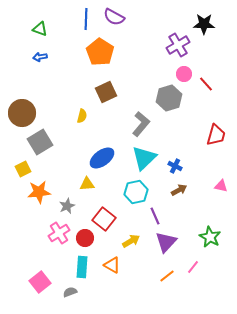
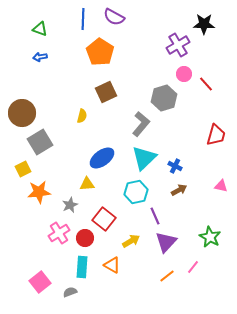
blue line: moved 3 px left
gray hexagon: moved 5 px left
gray star: moved 3 px right, 1 px up
